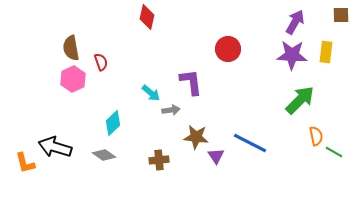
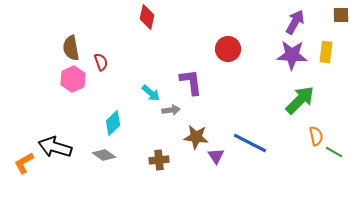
orange L-shape: moved 1 px left; rotated 75 degrees clockwise
